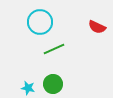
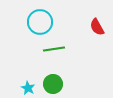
red semicircle: rotated 36 degrees clockwise
green line: rotated 15 degrees clockwise
cyan star: rotated 16 degrees clockwise
